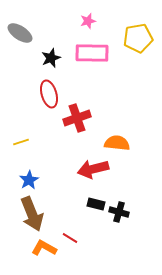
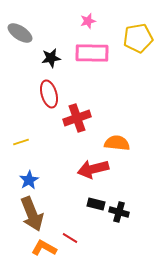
black star: rotated 12 degrees clockwise
